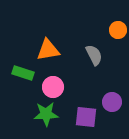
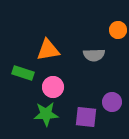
gray semicircle: rotated 115 degrees clockwise
